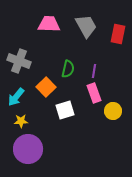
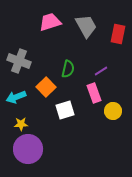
pink trapezoid: moved 1 px right, 2 px up; rotated 20 degrees counterclockwise
purple line: moved 7 px right; rotated 48 degrees clockwise
cyan arrow: rotated 30 degrees clockwise
yellow star: moved 3 px down
